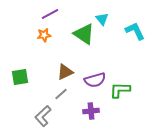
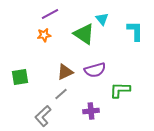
cyan L-shape: rotated 25 degrees clockwise
purple semicircle: moved 10 px up
